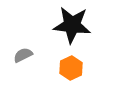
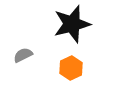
black star: moved 1 px up; rotated 21 degrees counterclockwise
